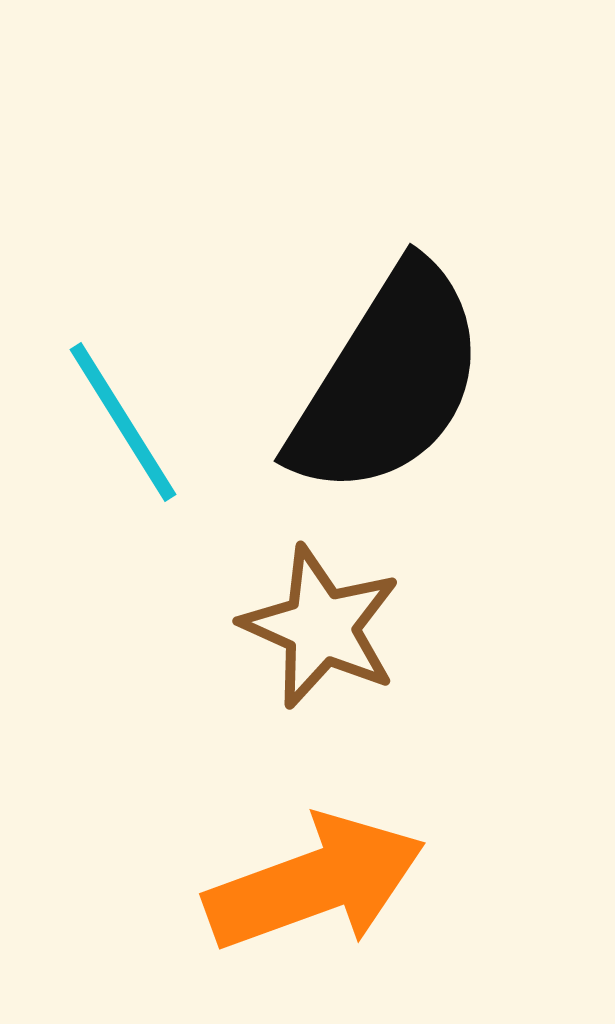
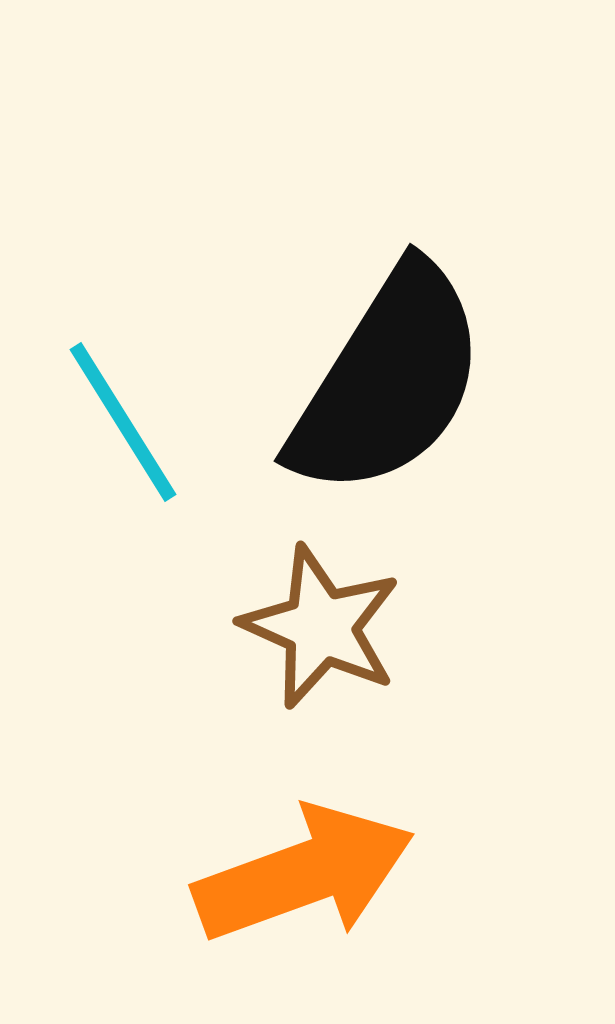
orange arrow: moved 11 px left, 9 px up
